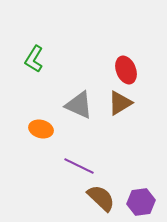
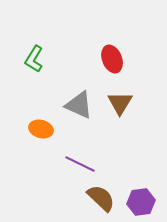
red ellipse: moved 14 px left, 11 px up
brown triangle: rotated 28 degrees counterclockwise
purple line: moved 1 px right, 2 px up
